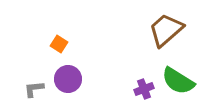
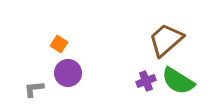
brown trapezoid: moved 10 px down
purple circle: moved 6 px up
purple cross: moved 2 px right, 8 px up
